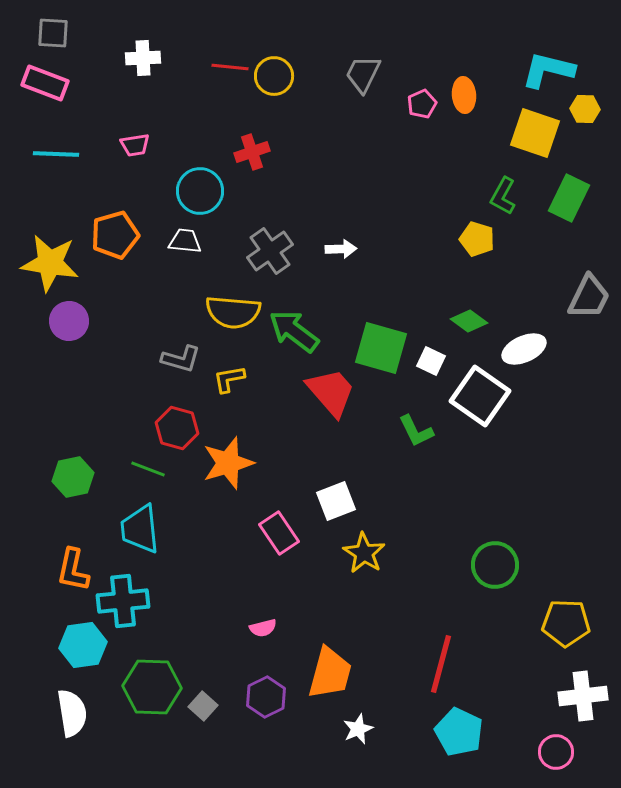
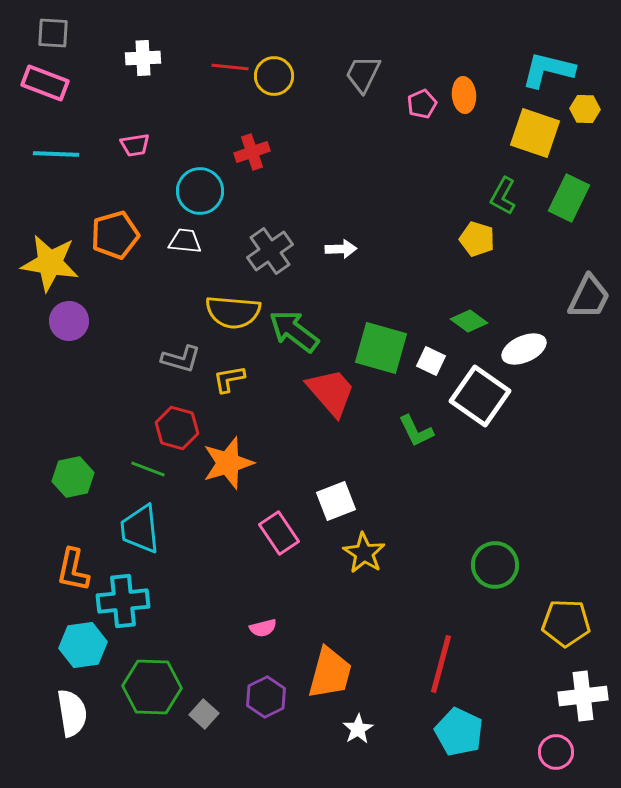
gray square at (203, 706): moved 1 px right, 8 px down
white star at (358, 729): rotated 8 degrees counterclockwise
